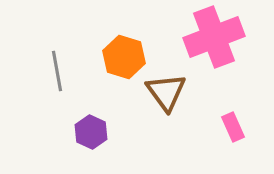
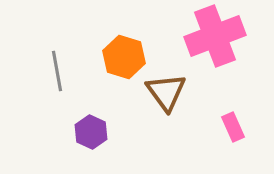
pink cross: moved 1 px right, 1 px up
